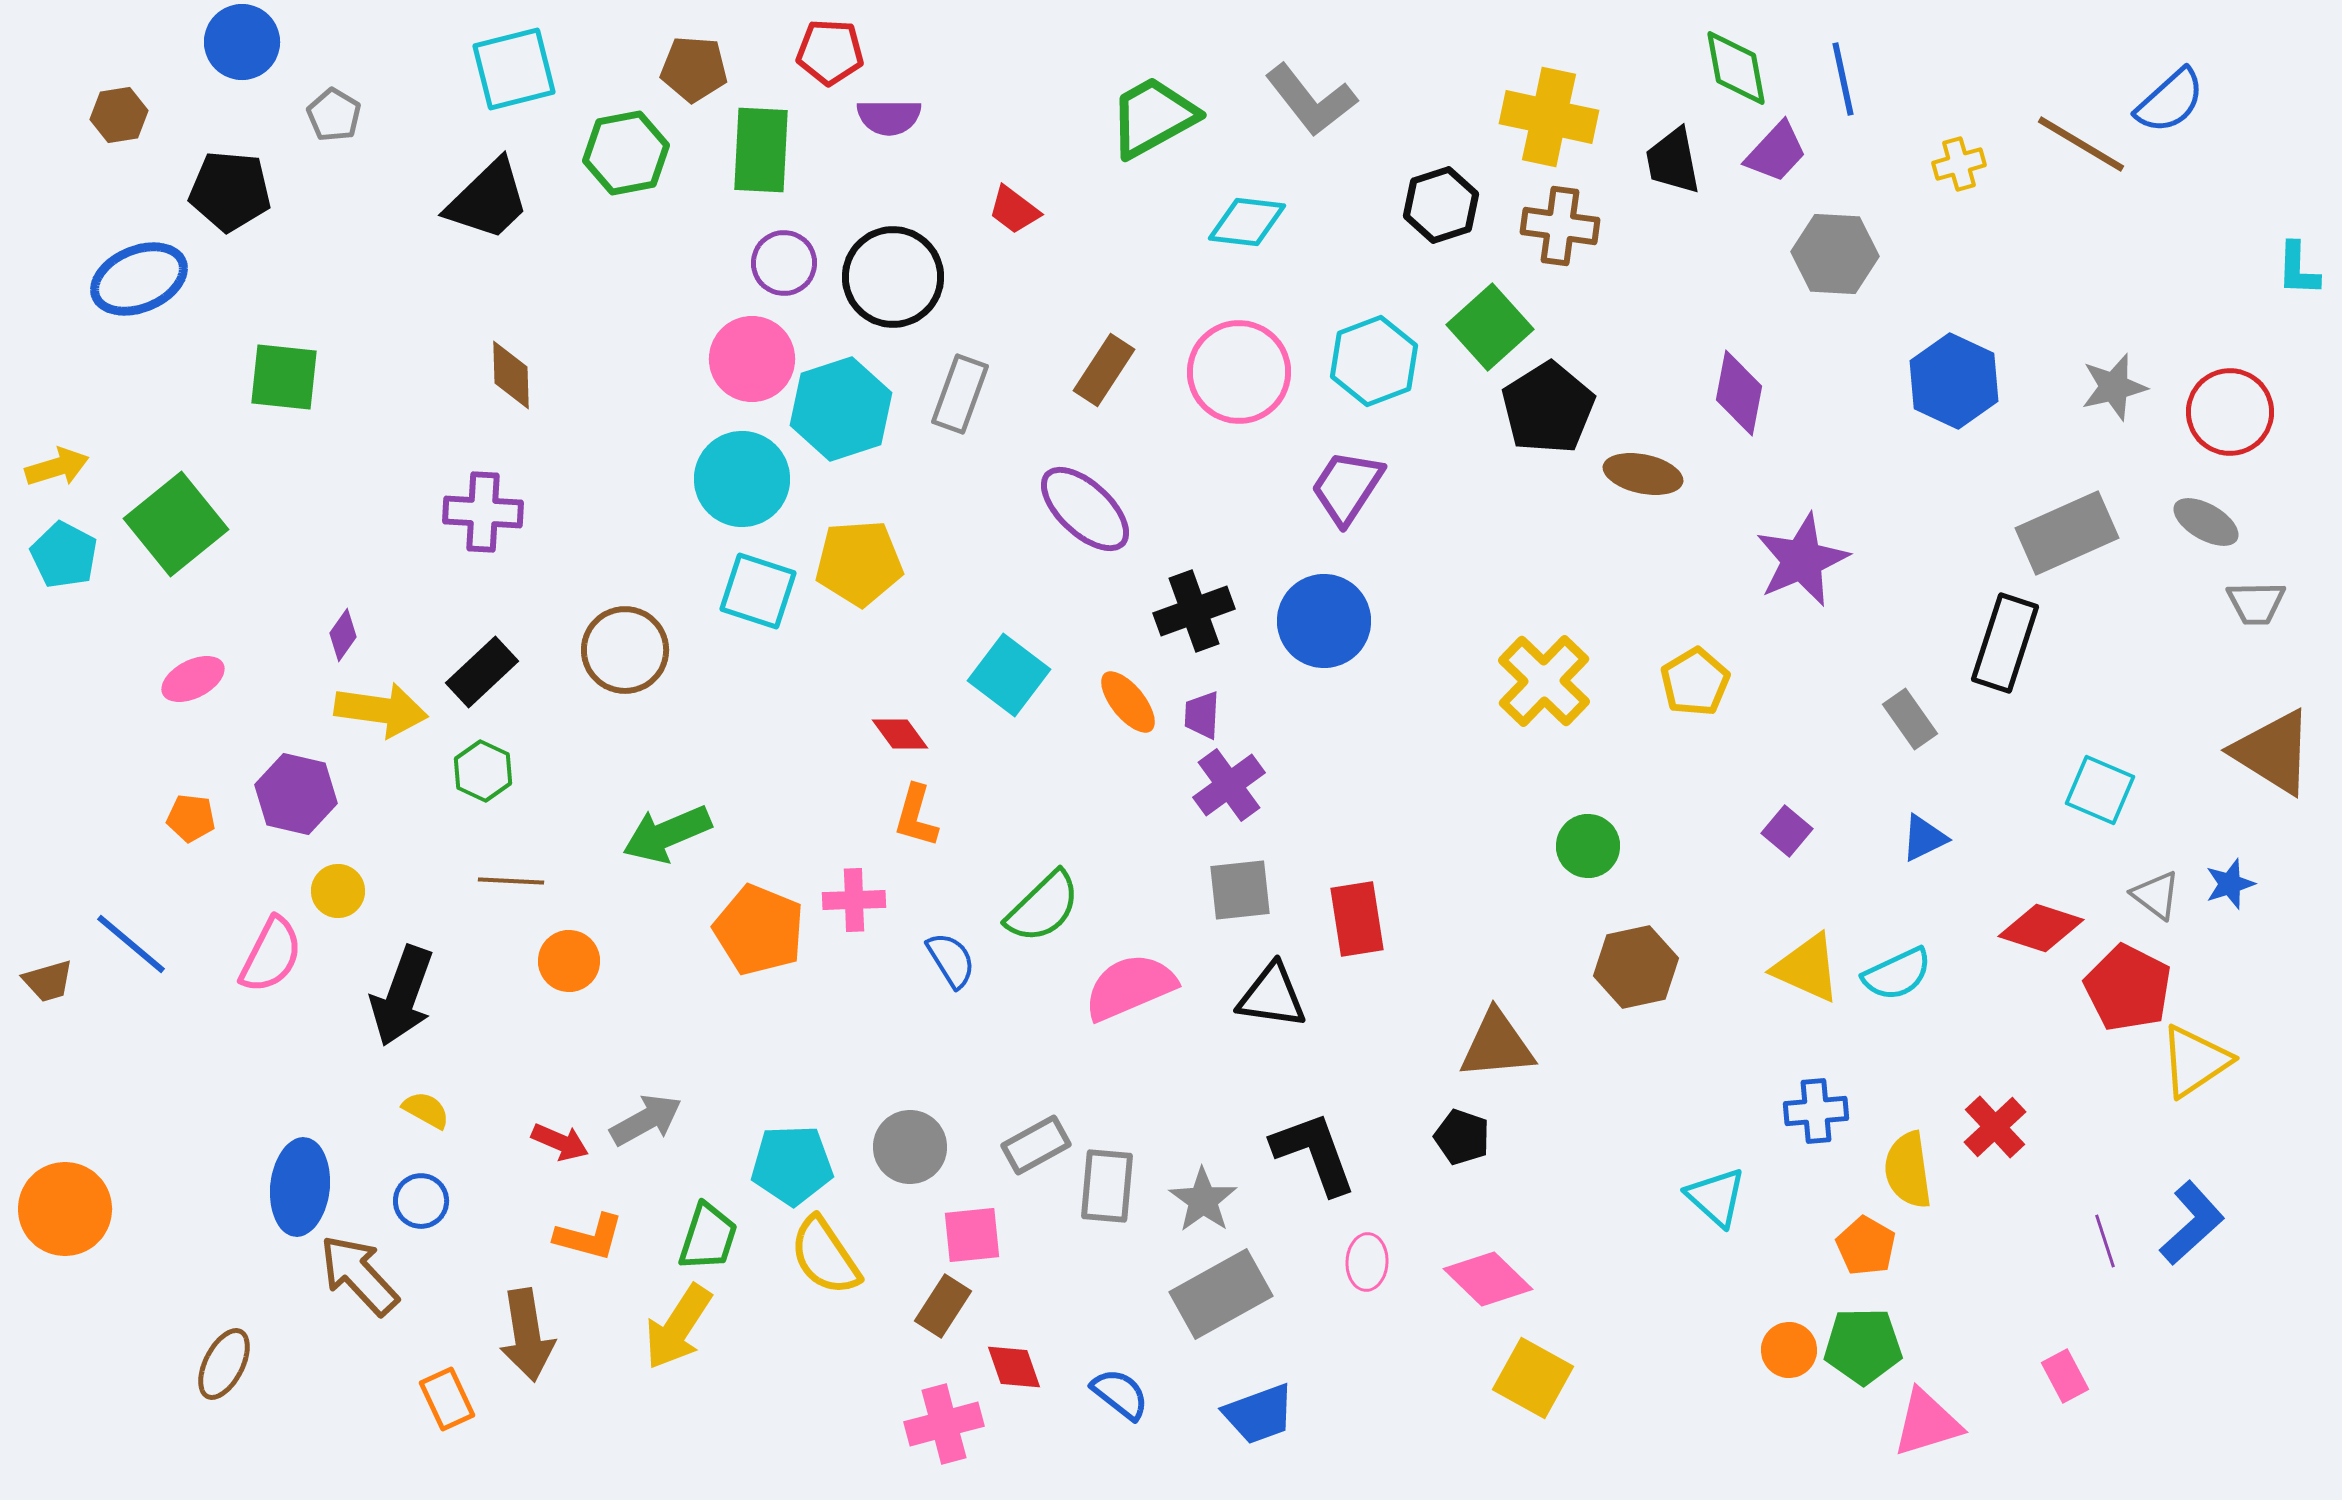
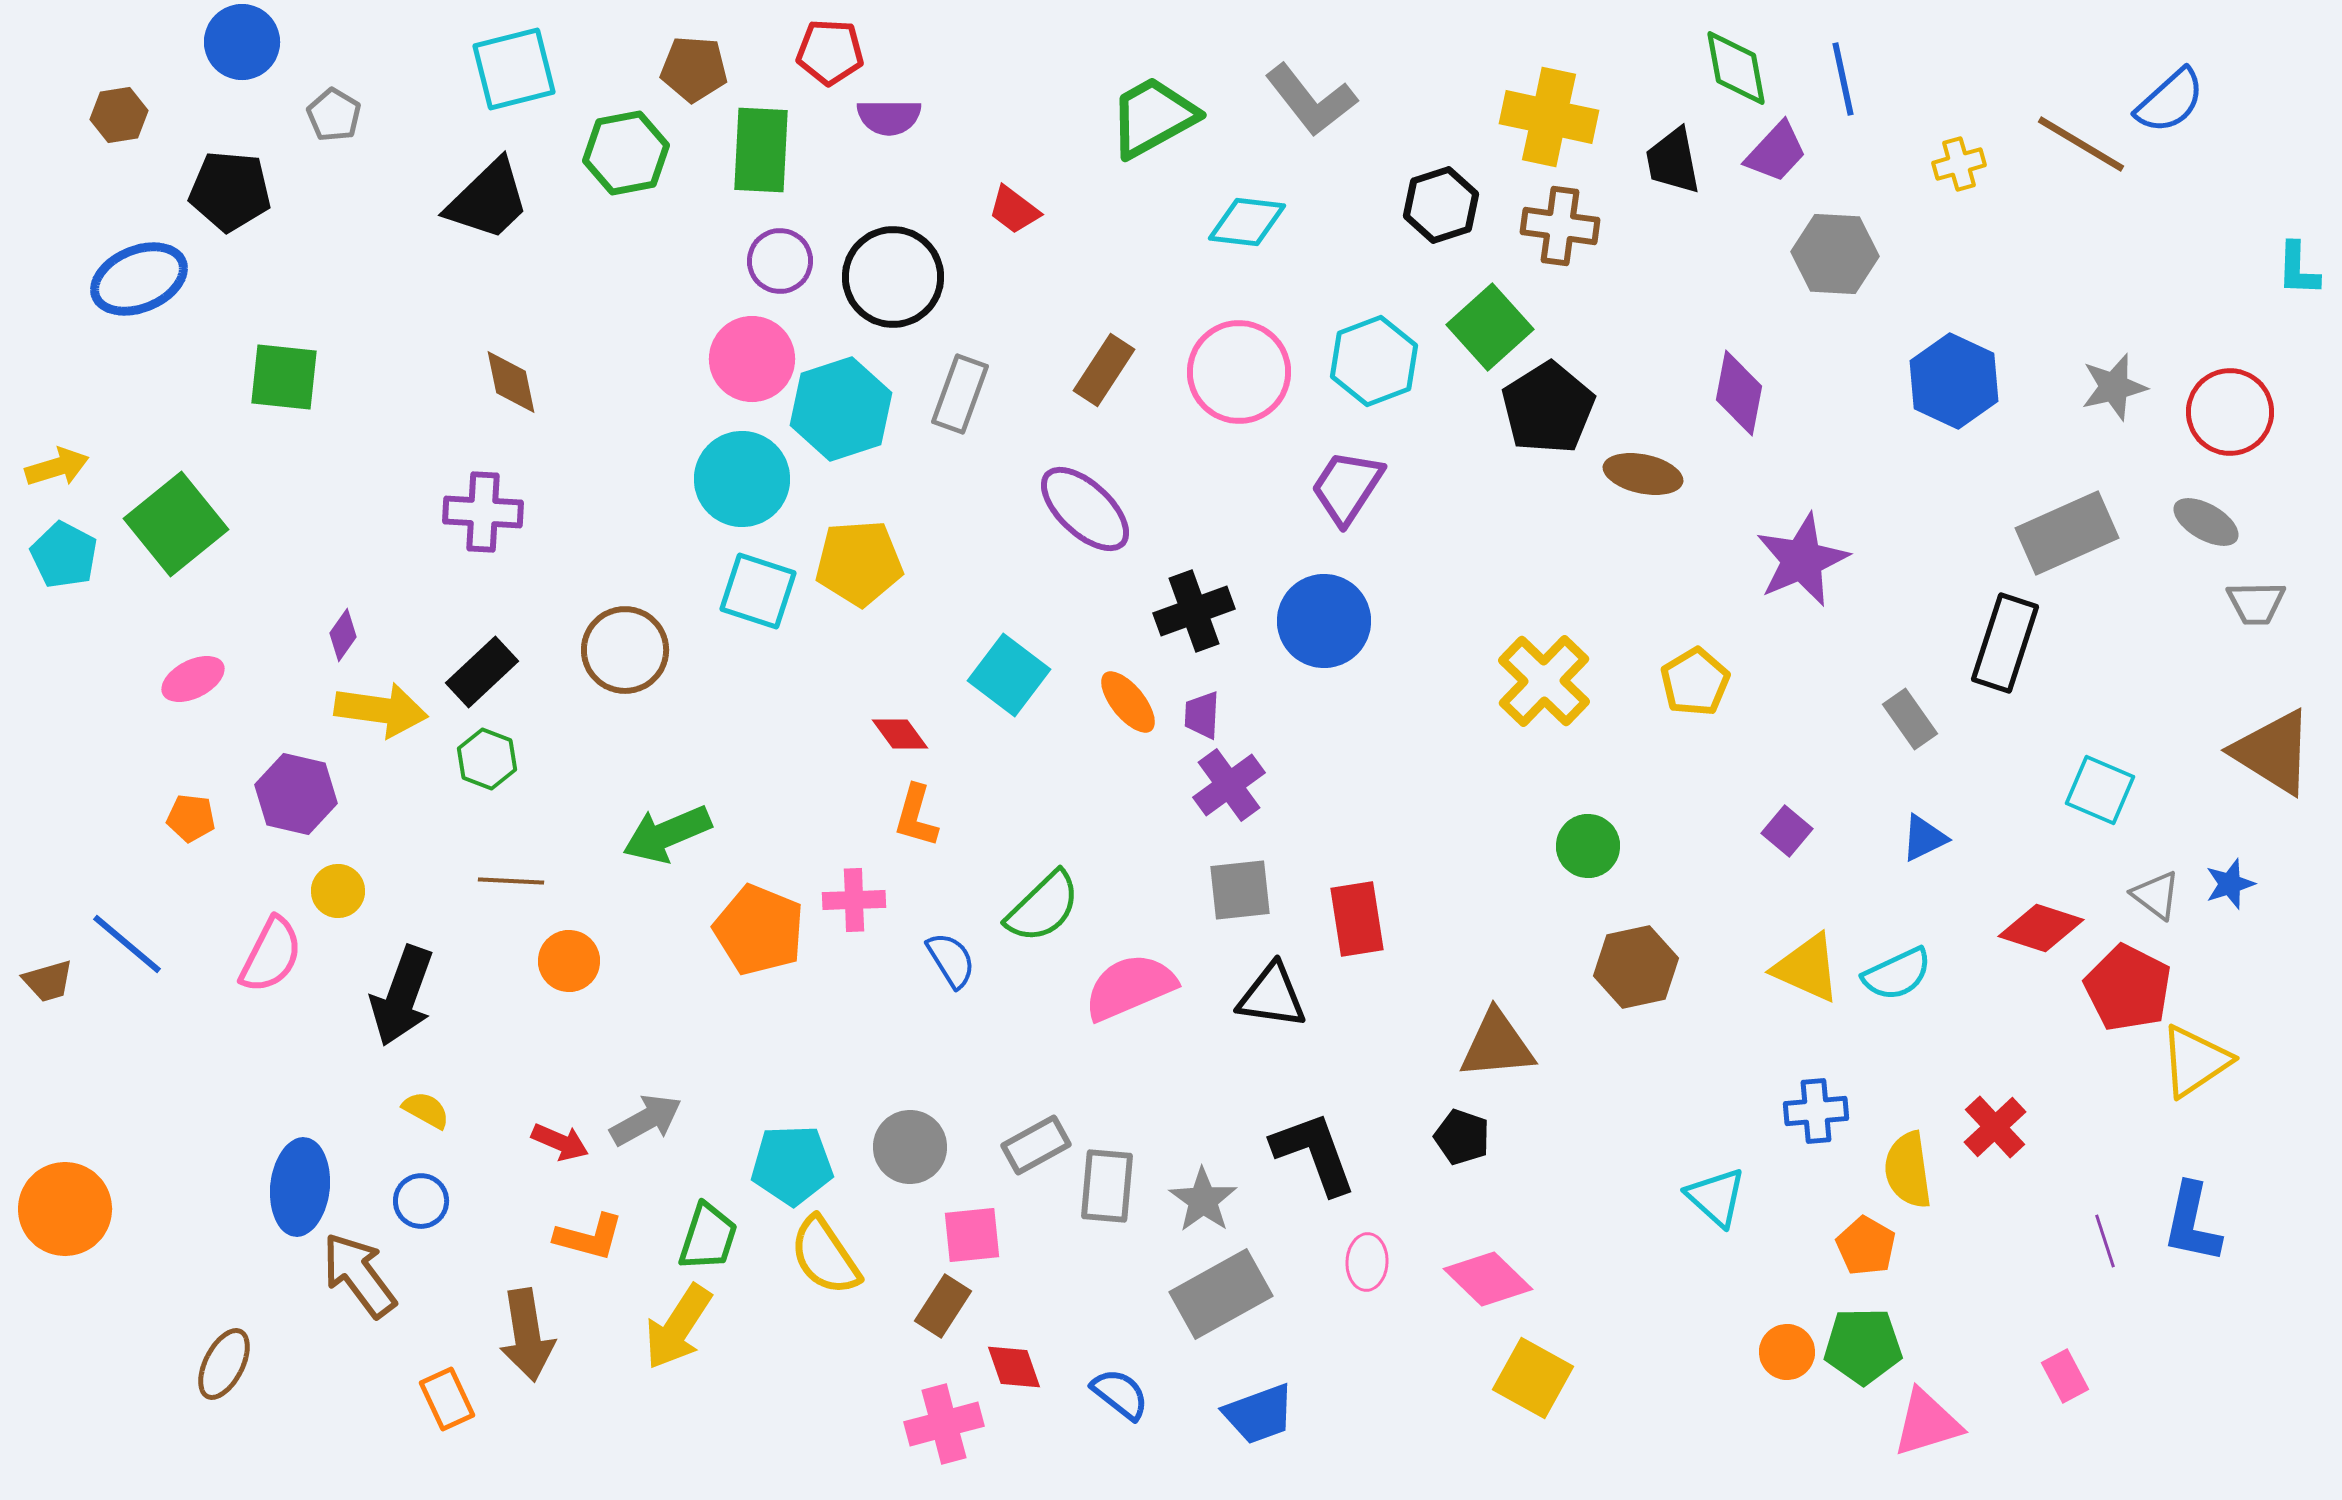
purple circle at (784, 263): moved 4 px left, 2 px up
brown diamond at (511, 375): moved 7 px down; rotated 10 degrees counterclockwise
green hexagon at (483, 771): moved 4 px right, 12 px up; rotated 4 degrees counterclockwise
blue line at (131, 944): moved 4 px left
blue L-shape at (2192, 1223): rotated 144 degrees clockwise
brown arrow at (359, 1275): rotated 6 degrees clockwise
orange circle at (1789, 1350): moved 2 px left, 2 px down
